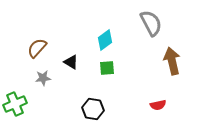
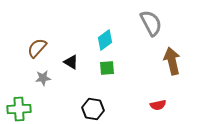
green cross: moved 4 px right, 5 px down; rotated 20 degrees clockwise
